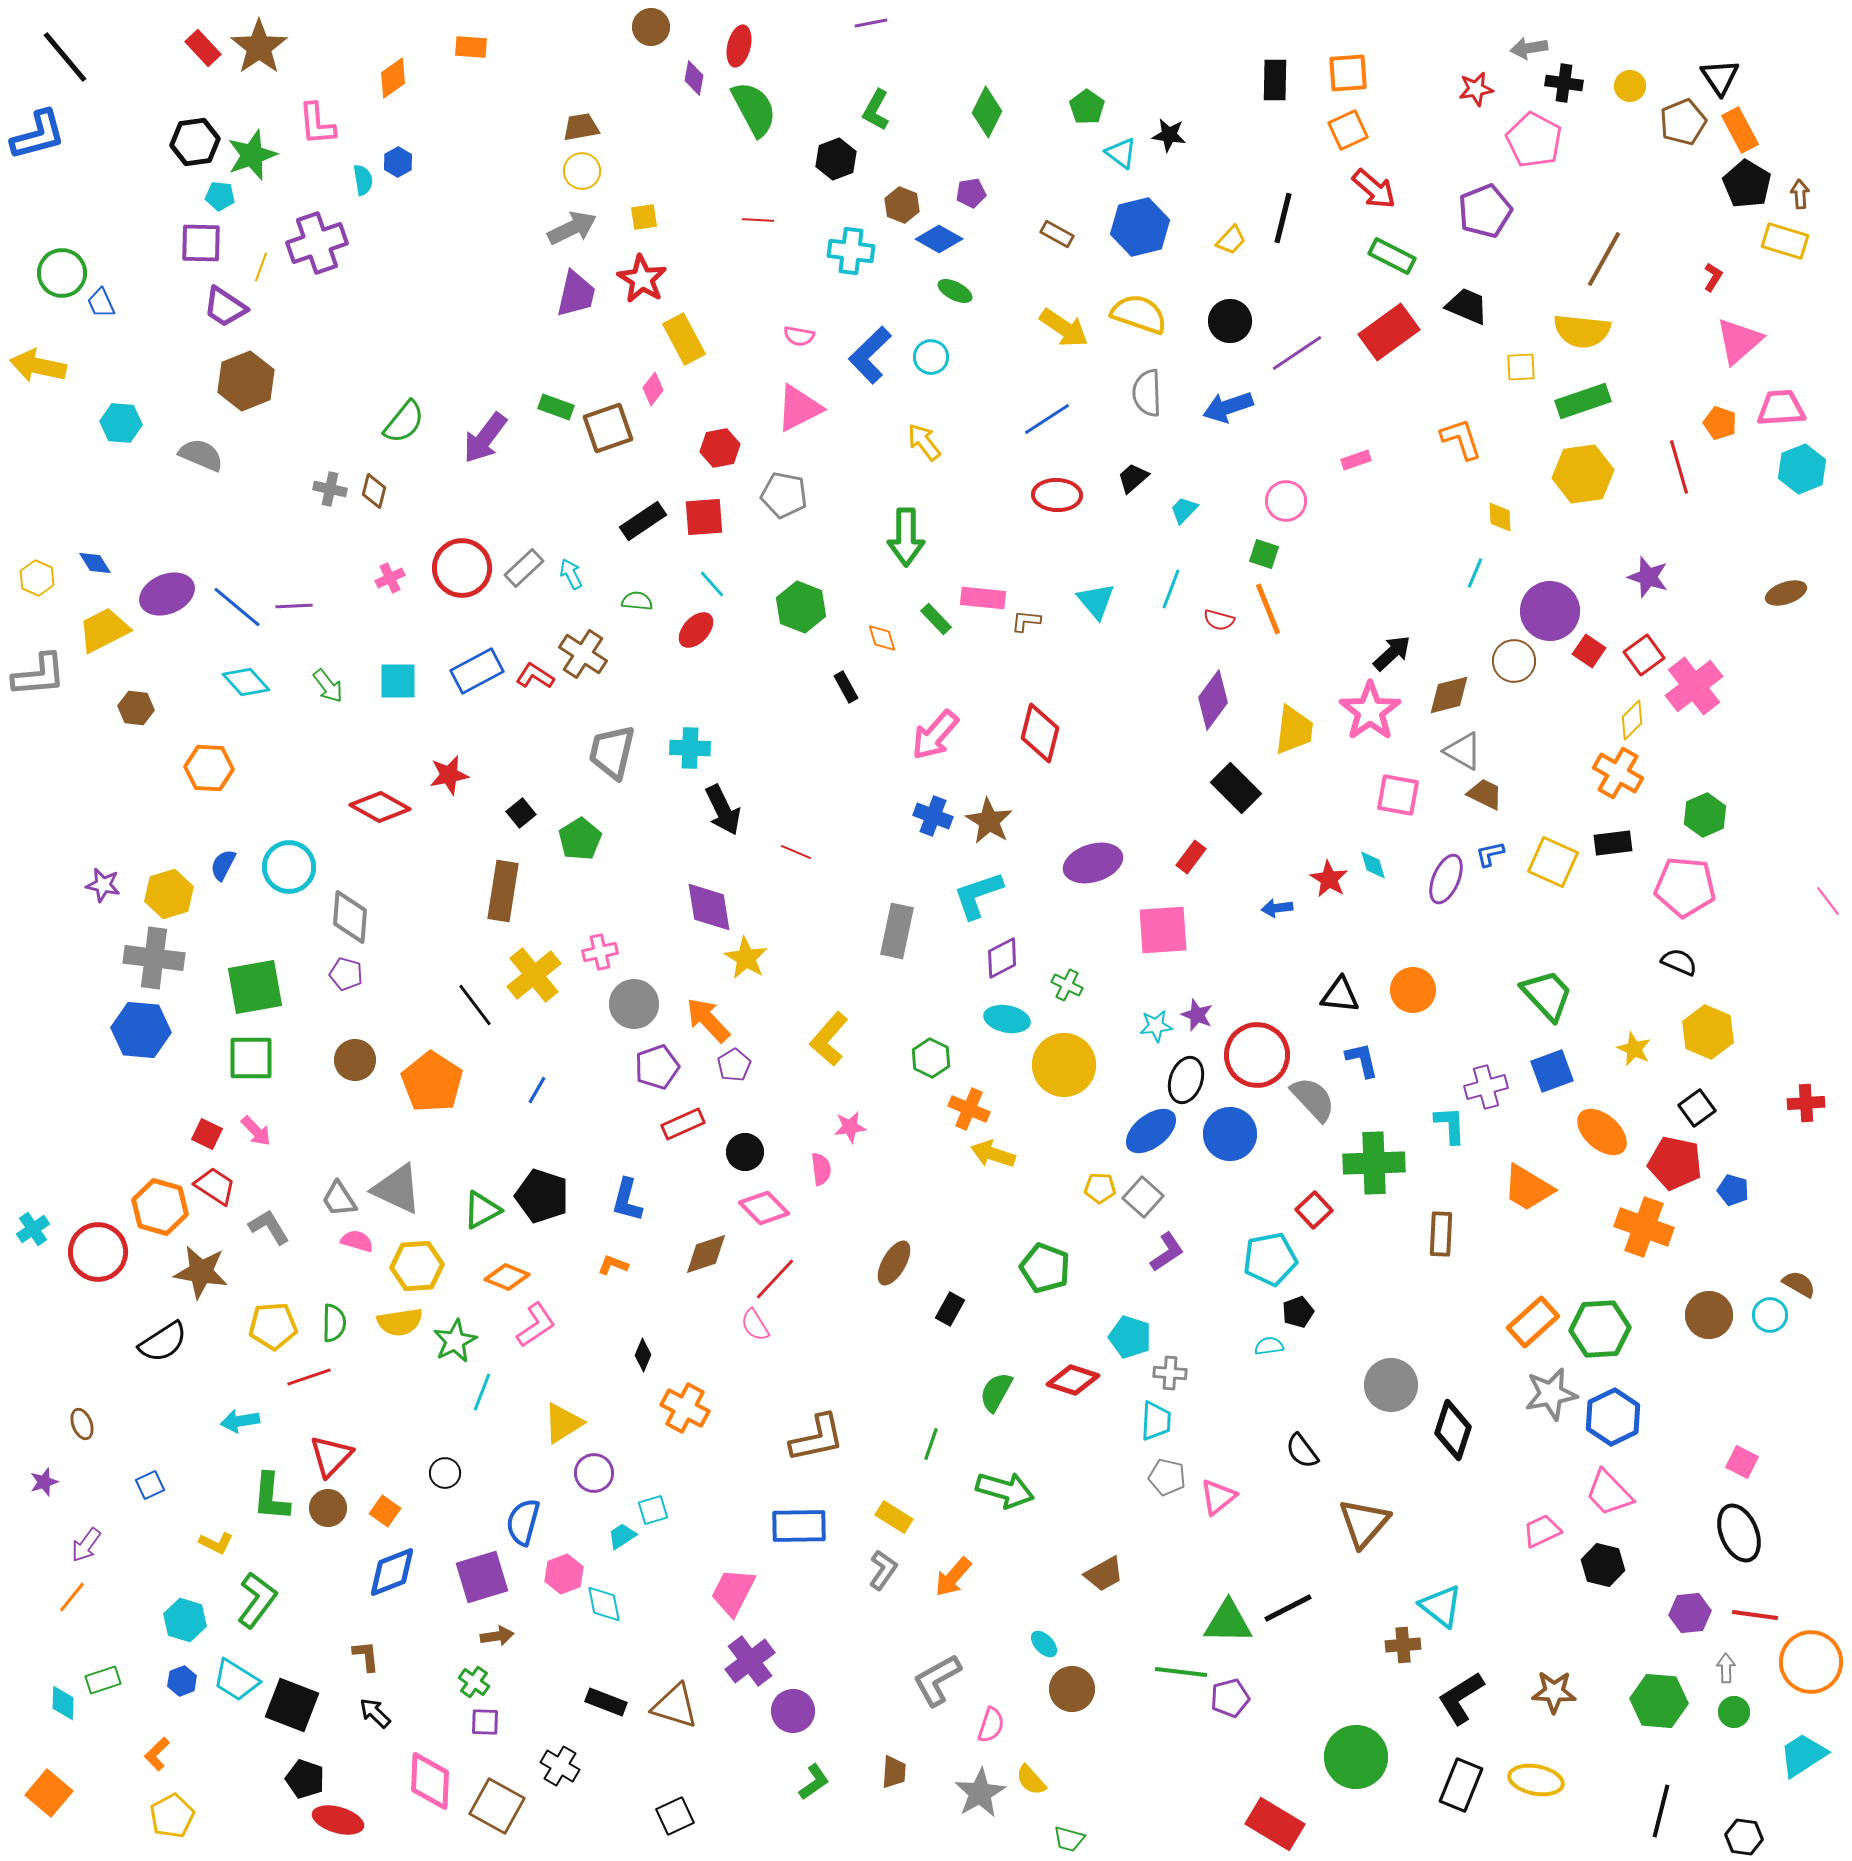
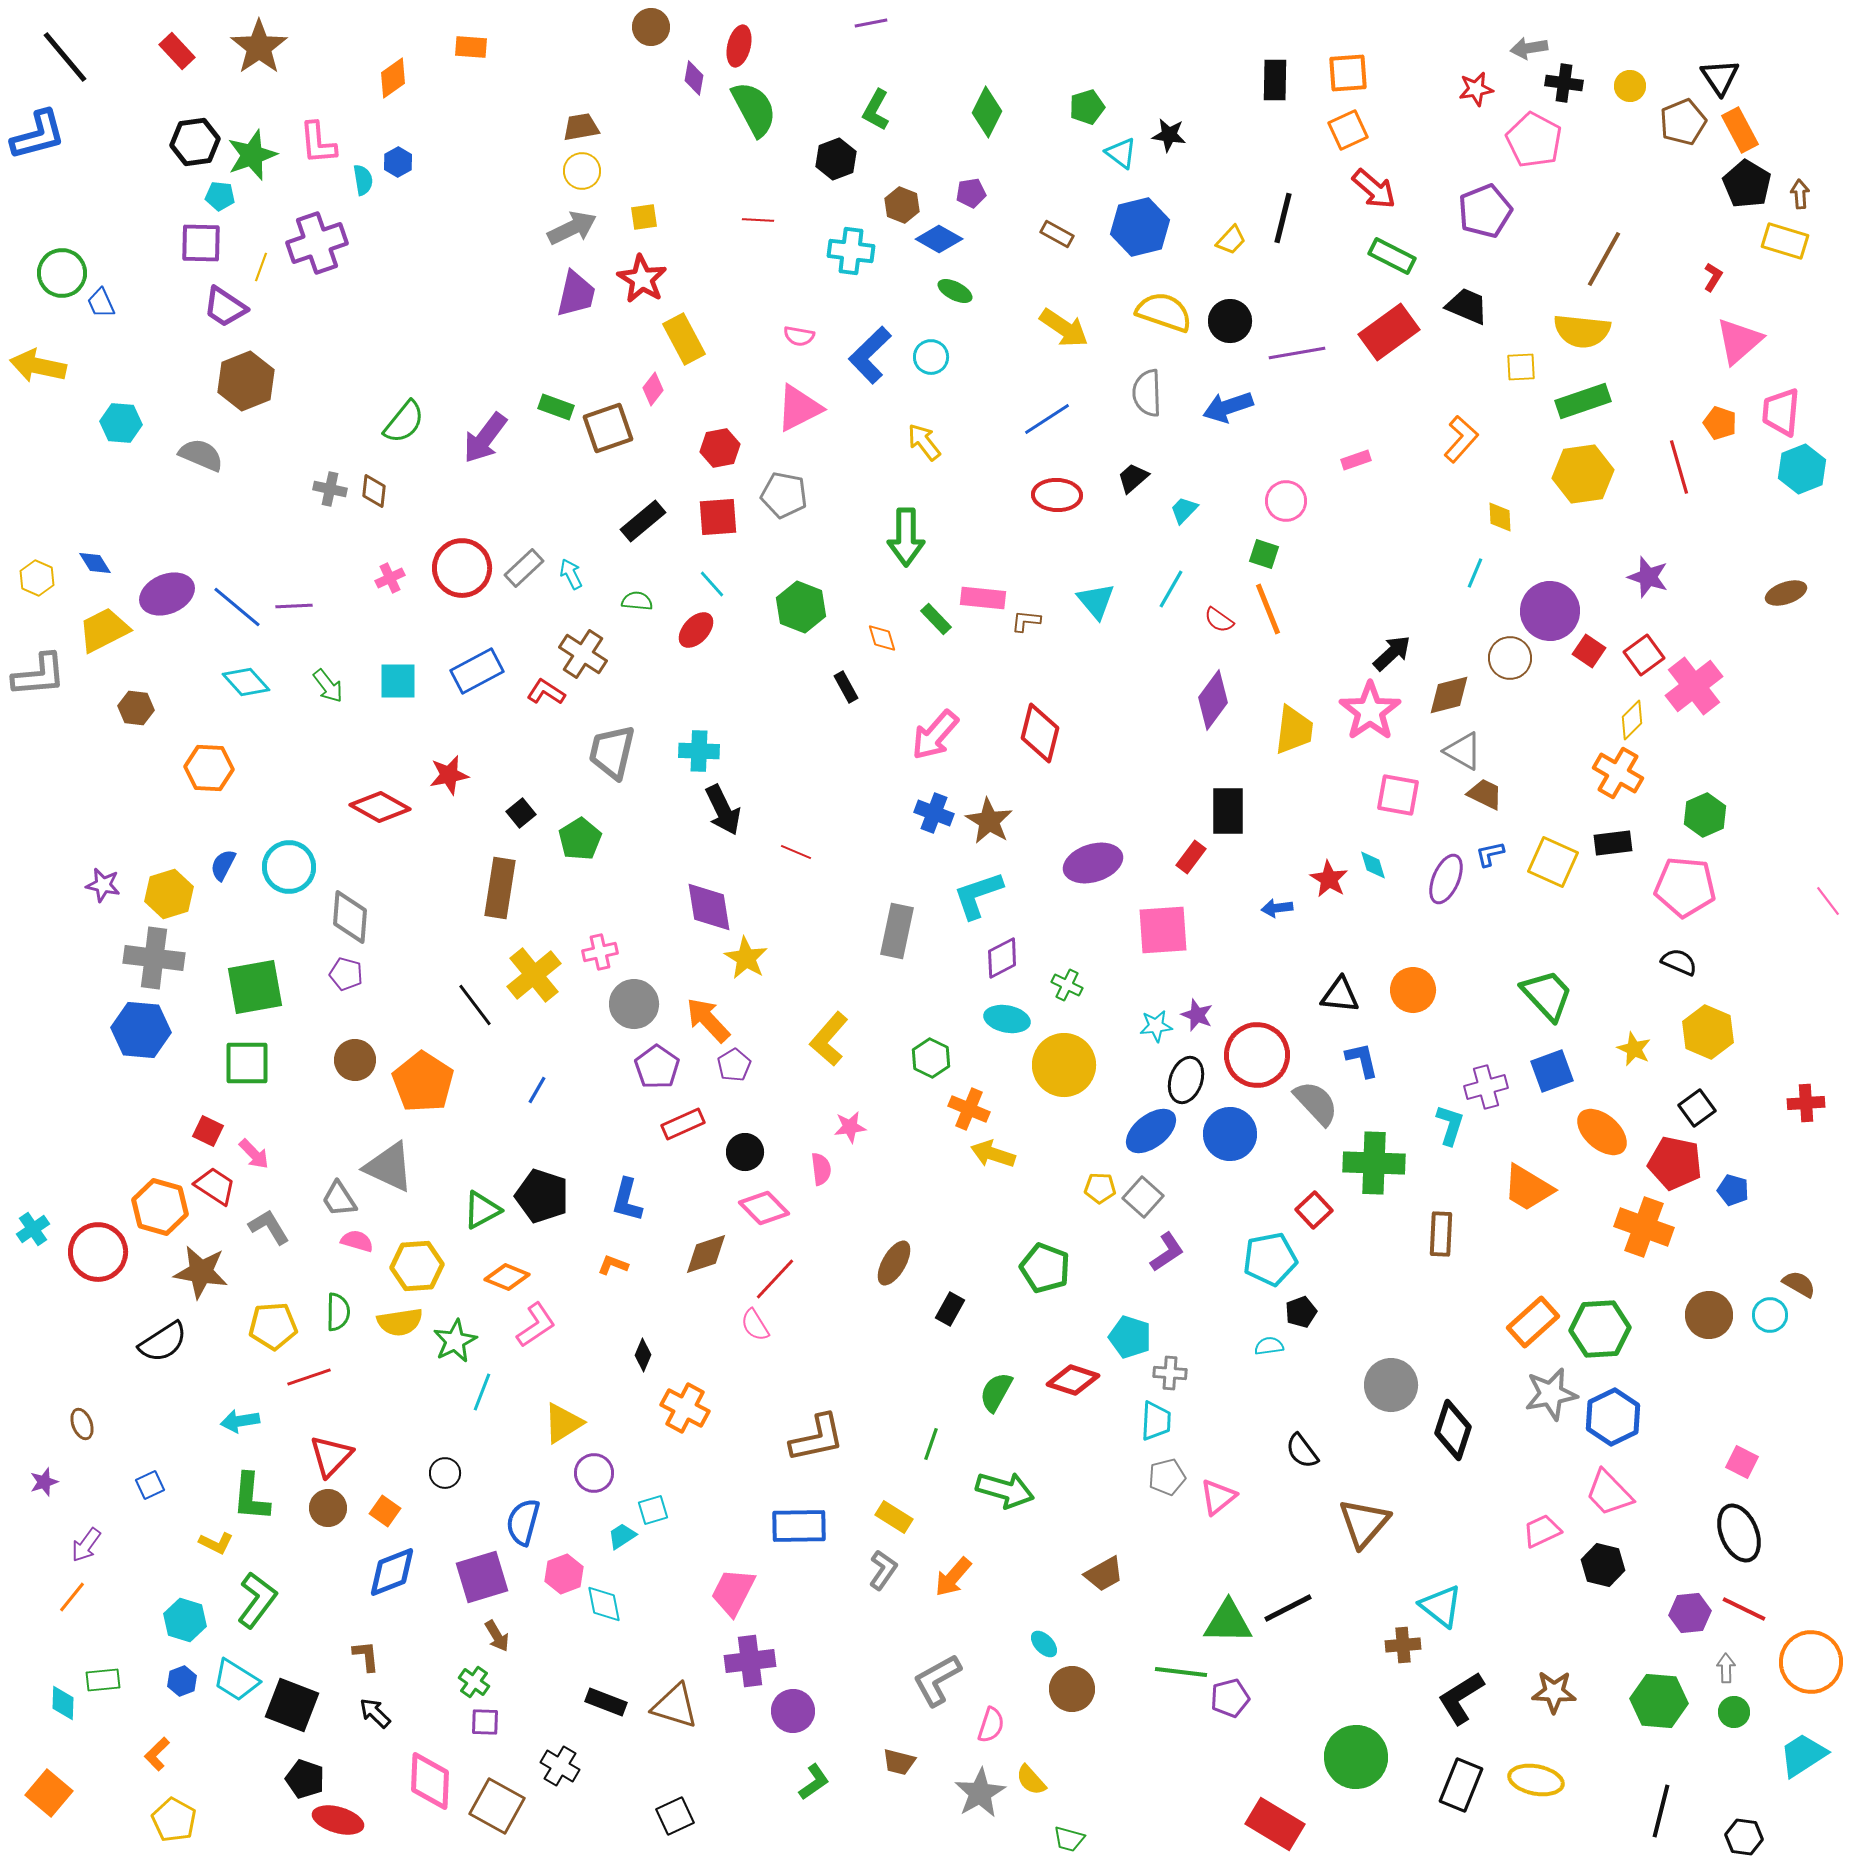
red rectangle at (203, 48): moved 26 px left, 3 px down
green pentagon at (1087, 107): rotated 20 degrees clockwise
pink L-shape at (317, 124): moved 1 px right, 19 px down
yellow semicircle at (1139, 314): moved 25 px right, 2 px up
purple line at (1297, 353): rotated 24 degrees clockwise
pink trapezoid at (1781, 408): moved 4 px down; rotated 81 degrees counterclockwise
orange L-shape at (1461, 439): rotated 60 degrees clockwise
brown diamond at (374, 491): rotated 8 degrees counterclockwise
red square at (704, 517): moved 14 px right
black rectangle at (643, 521): rotated 6 degrees counterclockwise
cyan line at (1171, 589): rotated 9 degrees clockwise
red semicircle at (1219, 620): rotated 20 degrees clockwise
brown circle at (1514, 661): moved 4 px left, 3 px up
red L-shape at (535, 676): moved 11 px right, 16 px down
cyan cross at (690, 748): moved 9 px right, 3 px down
black rectangle at (1236, 788): moved 8 px left, 23 px down; rotated 45 degrees clockwise
blue cross at (933, 816): moved 1 px right, 3 px up
brown rectangle at (503, 891): moved 3 px left, 3 px up
green square at (251, 1058): moved 4 px left, 5 px down
purple pentagon at (657, 1067): rotated 18 degrees counterclockwise
orange pentagon at (432, 1082): moved 9 px left
gray semicircle at (1313, 1099): moved 3 px right, 4 px down
cyan L-shape at (1450, 1125): rotated 21 degrees clockwise
pink arrow at (256, 1131): moved 2 px left, 23 px down
red square at (207, 1134): moved 1 px right, 3 px up
green cross at (1374, 1163): rotated 4 degrees clockwise
gray triangle at (397, 1189): moved 8 px left, 22 px up
black pentagon at (1298, 1312): moved 3 px right
green semicircle at (334, 1323): moved 4 px right, 11 px up
gray pentagon at (1167, 1477): rotated 27 degrees counterclockwise
green L-shape at (271, 1497): moved 20 px left
red line at (1755, 1615): moved 11 px left, 6 px up; rotated 18 degrees clockwise
brown arrow at (497, 1636): rotated 68 degrees clockwise
purple cross at (750, 1661): rotated 30 degrees clockwise
green rectangle at (103, 1680): rotated 12 degrees clockwise
brown trapezoid at (894, 1772): moved 5 px right, 10 px up; rotated 100 degrees clockwise
yellow pentagon at (172, 1816): moved 2 px right, 4 px down; rotated 15 degrees counterclockwise
